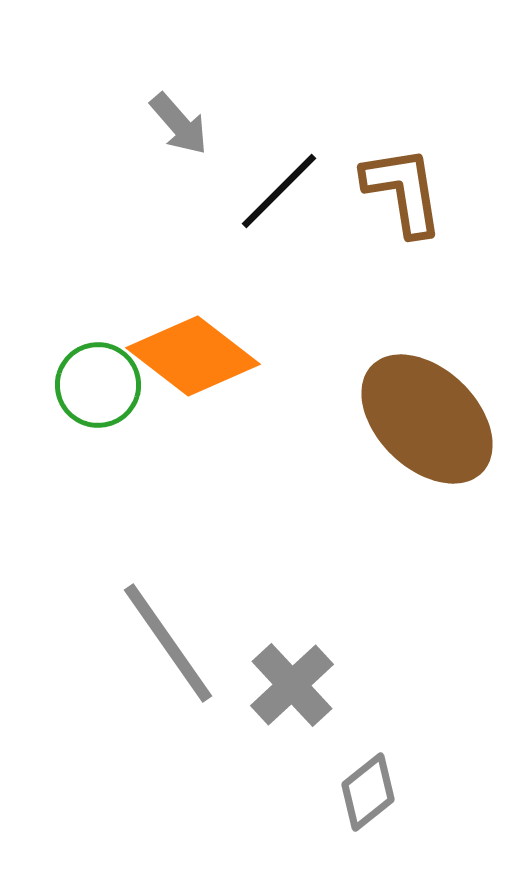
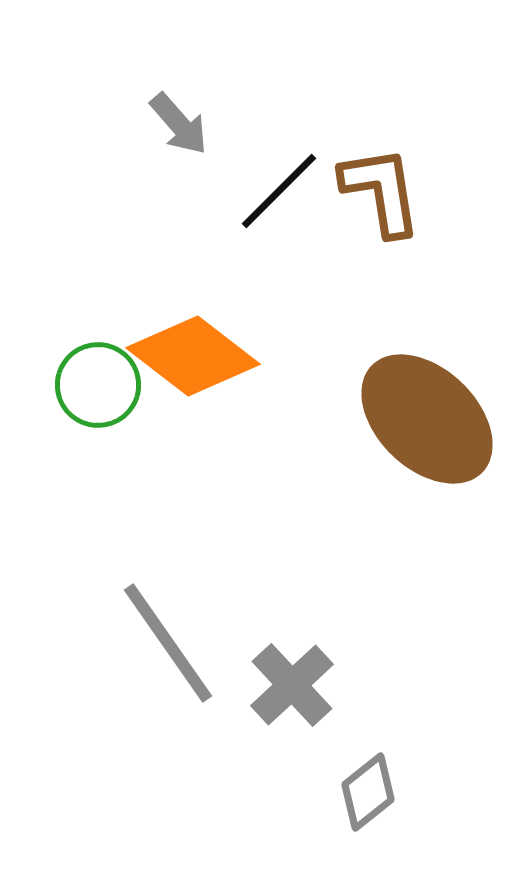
brown L-shape: moved 22 px left
